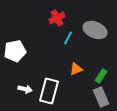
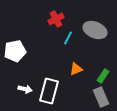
red cross: moved 1 px left, 1 px down
green rectangle: moved 2 px right
